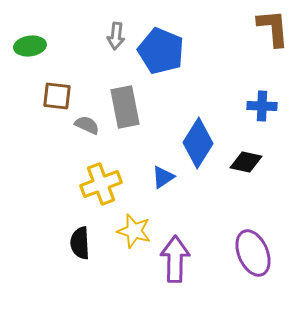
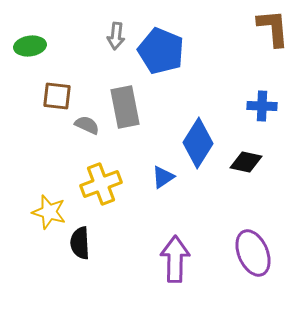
yellow star: moved 85 px left, 19 px up
